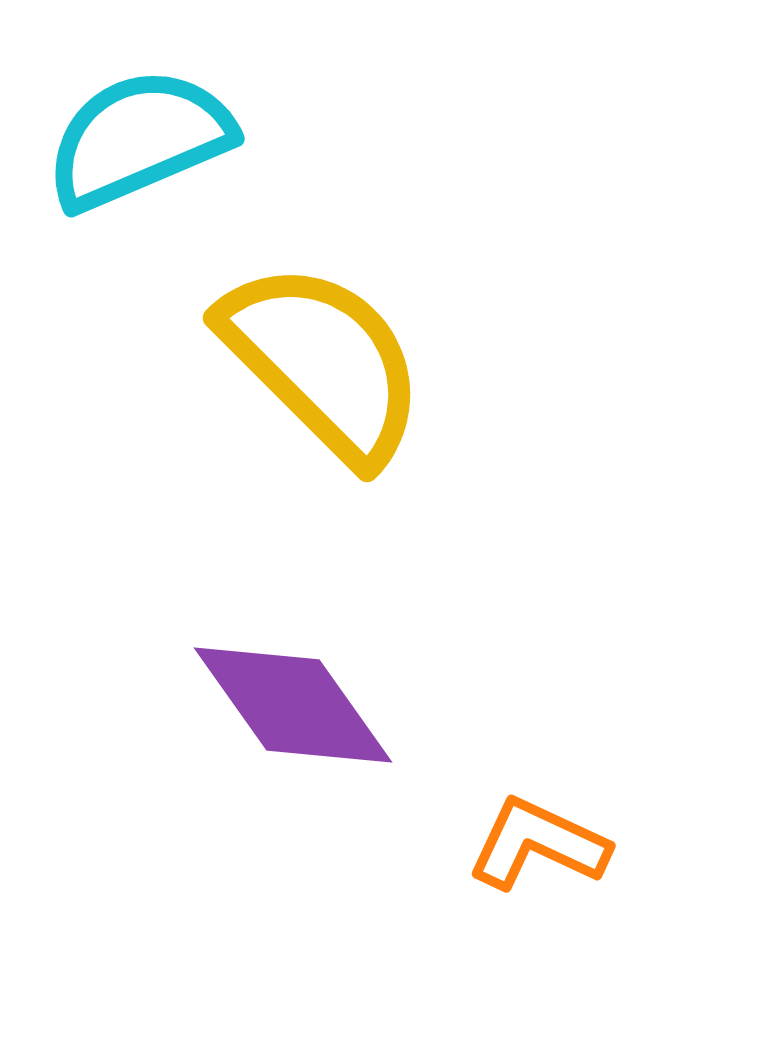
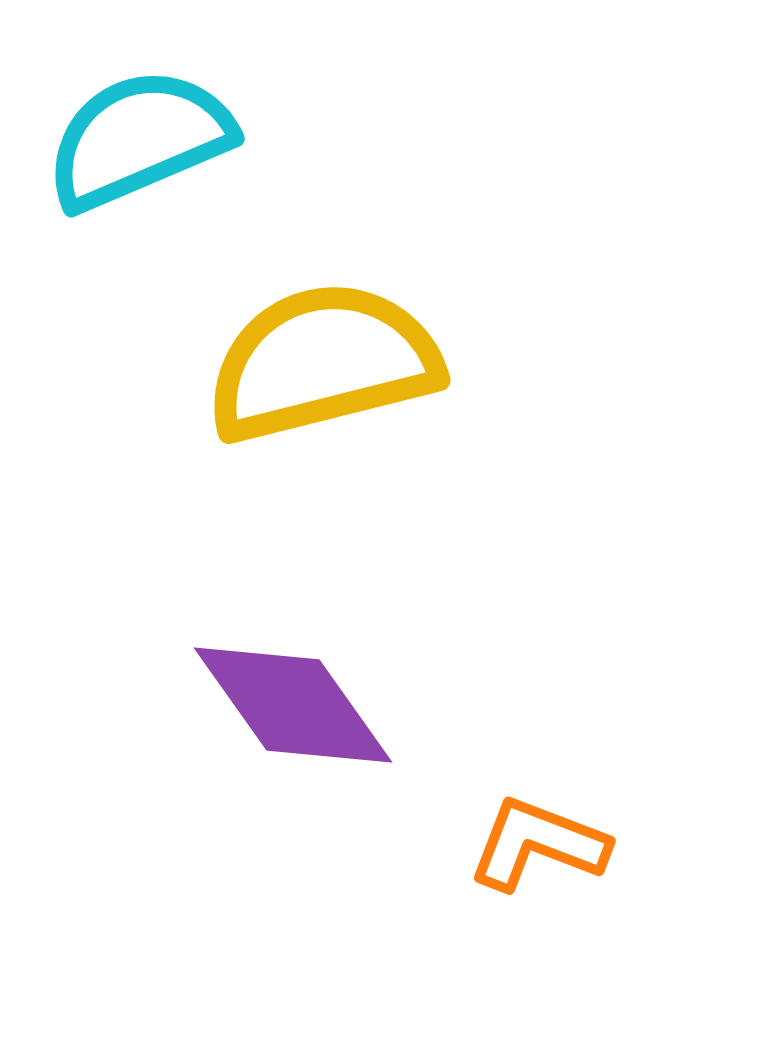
yellow semicircle: rotated 59 degrees counterclockwise
orange L-shape: rotated 4 degrees counterclockwise
